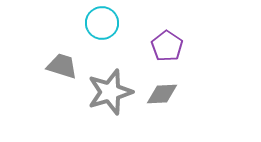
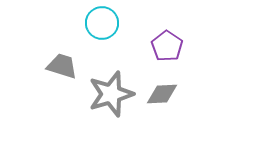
gray star: moved 1 px right, 2 px down
